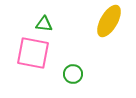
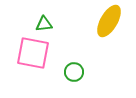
green triangle: rotated 12 degrees counterclockwise
green circle: moved 1 px right, 2 px up
